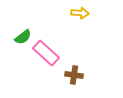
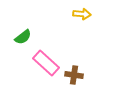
yellow arrow: moved 2 px right, 1 px down
pink rectangle: moved 10 px down
